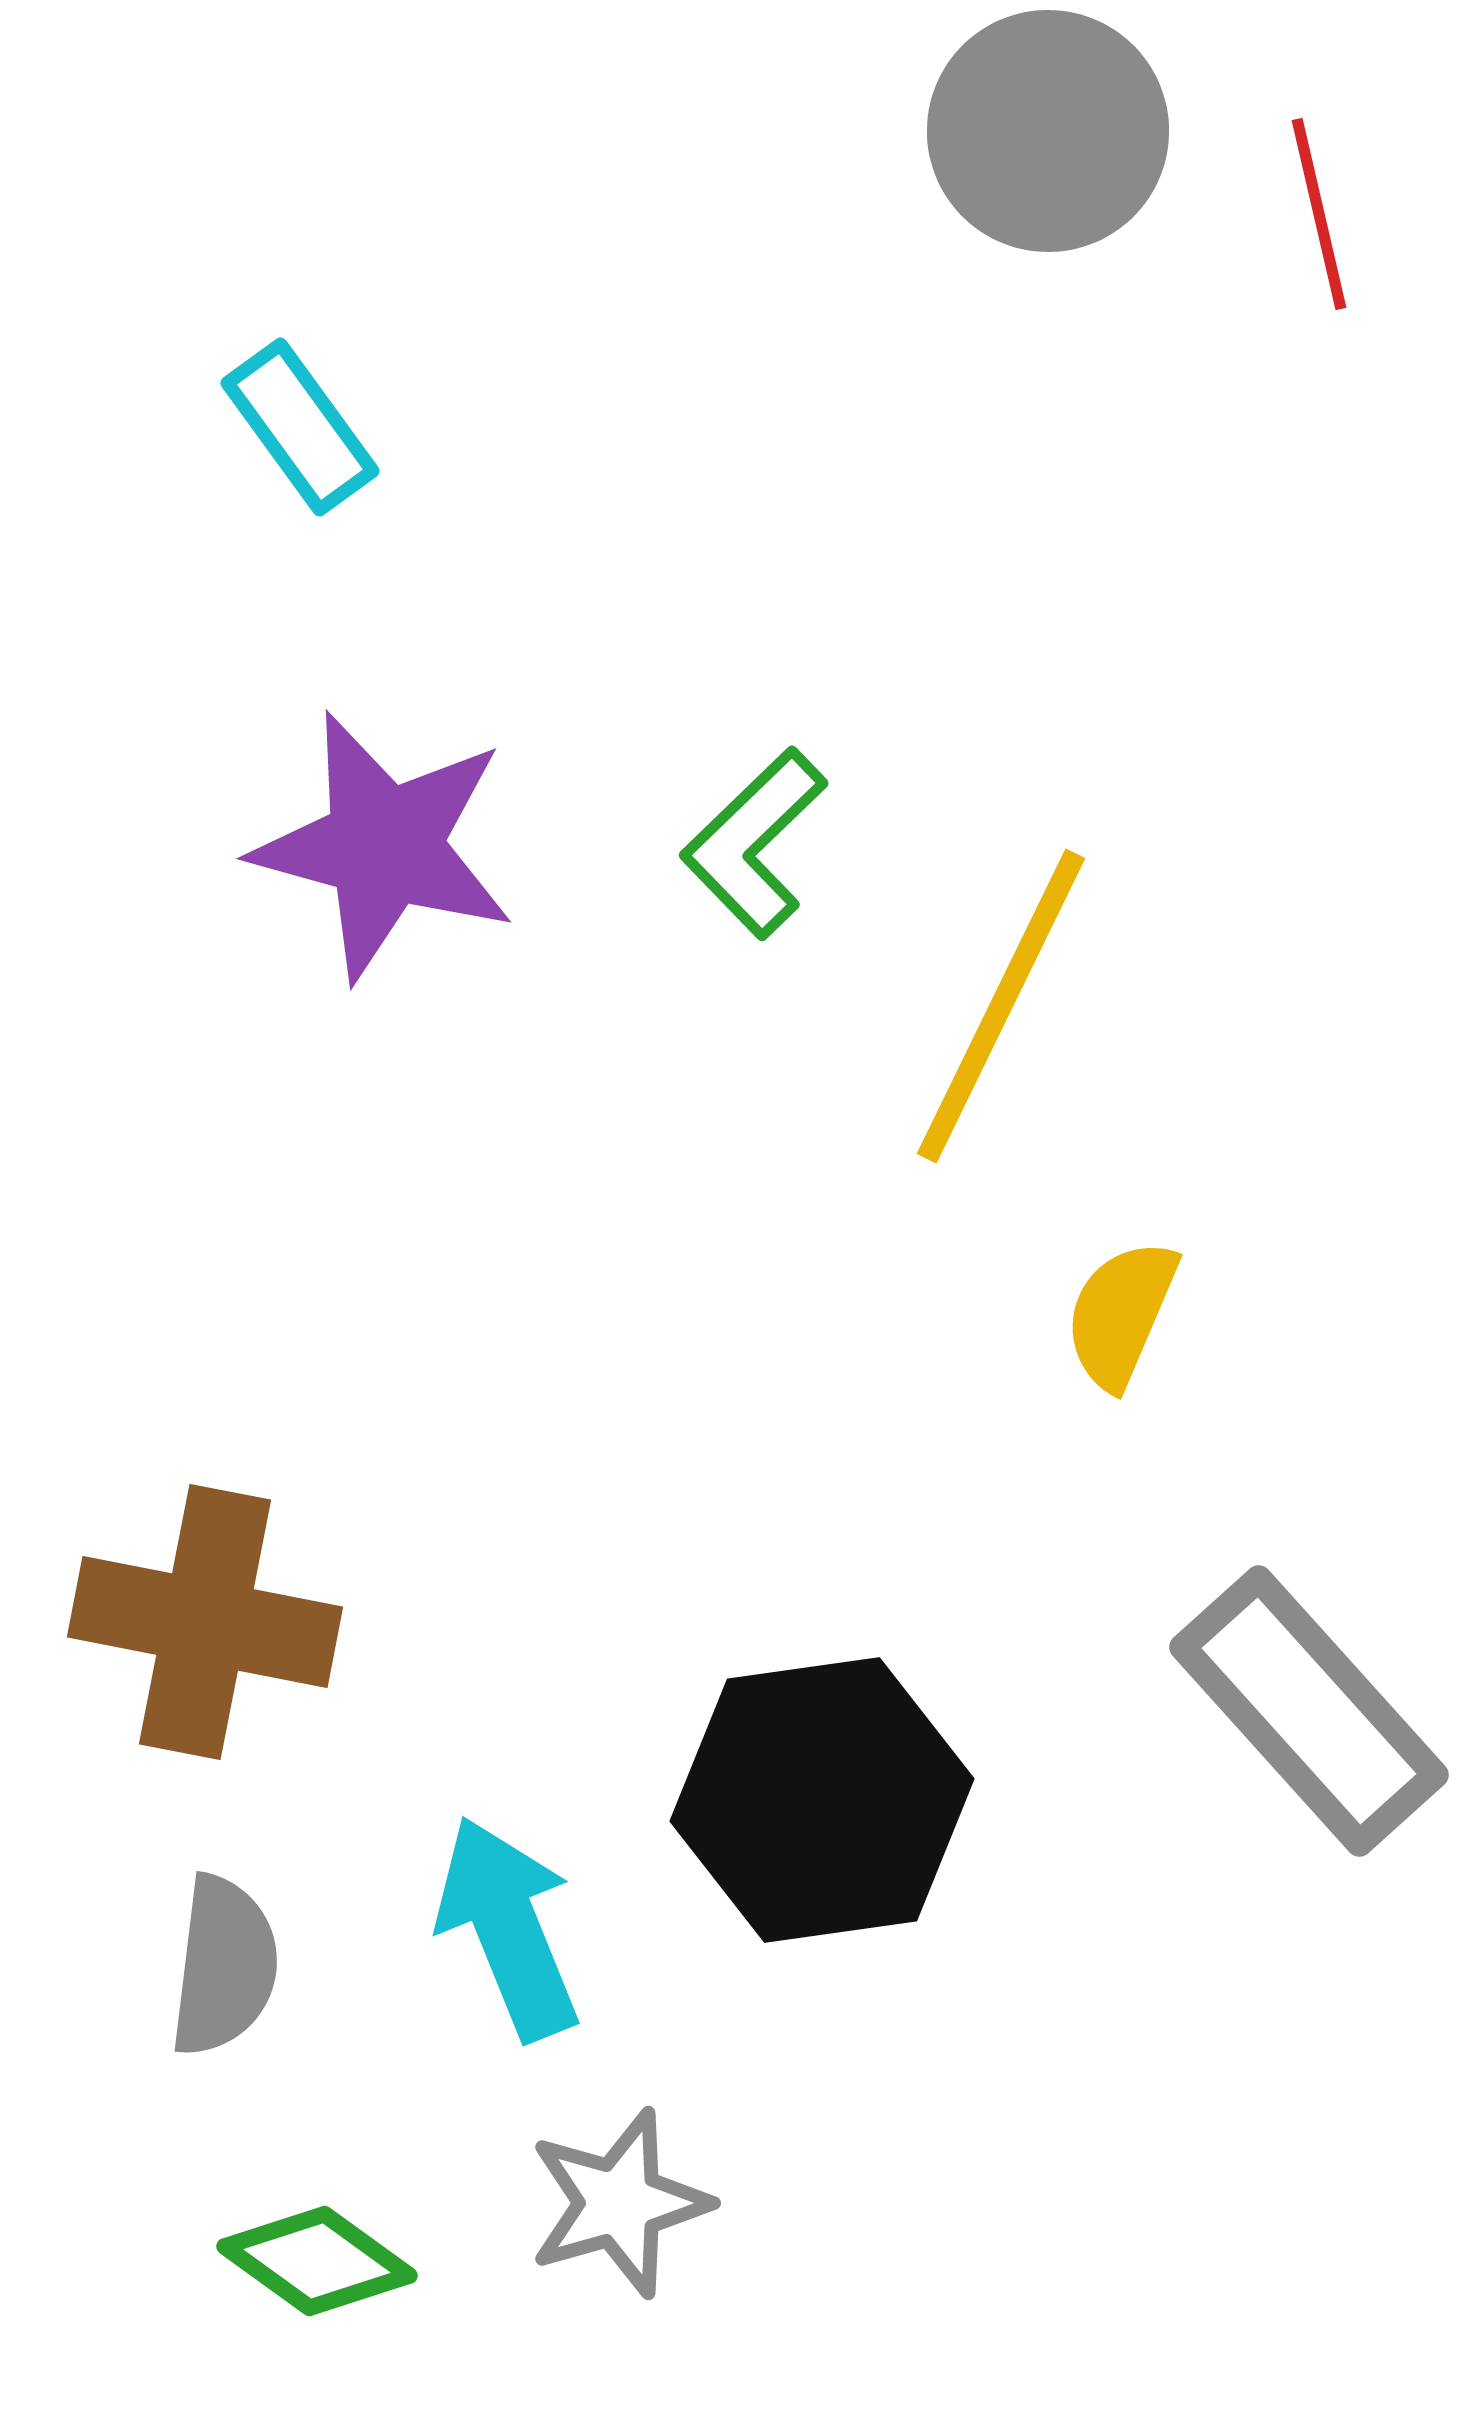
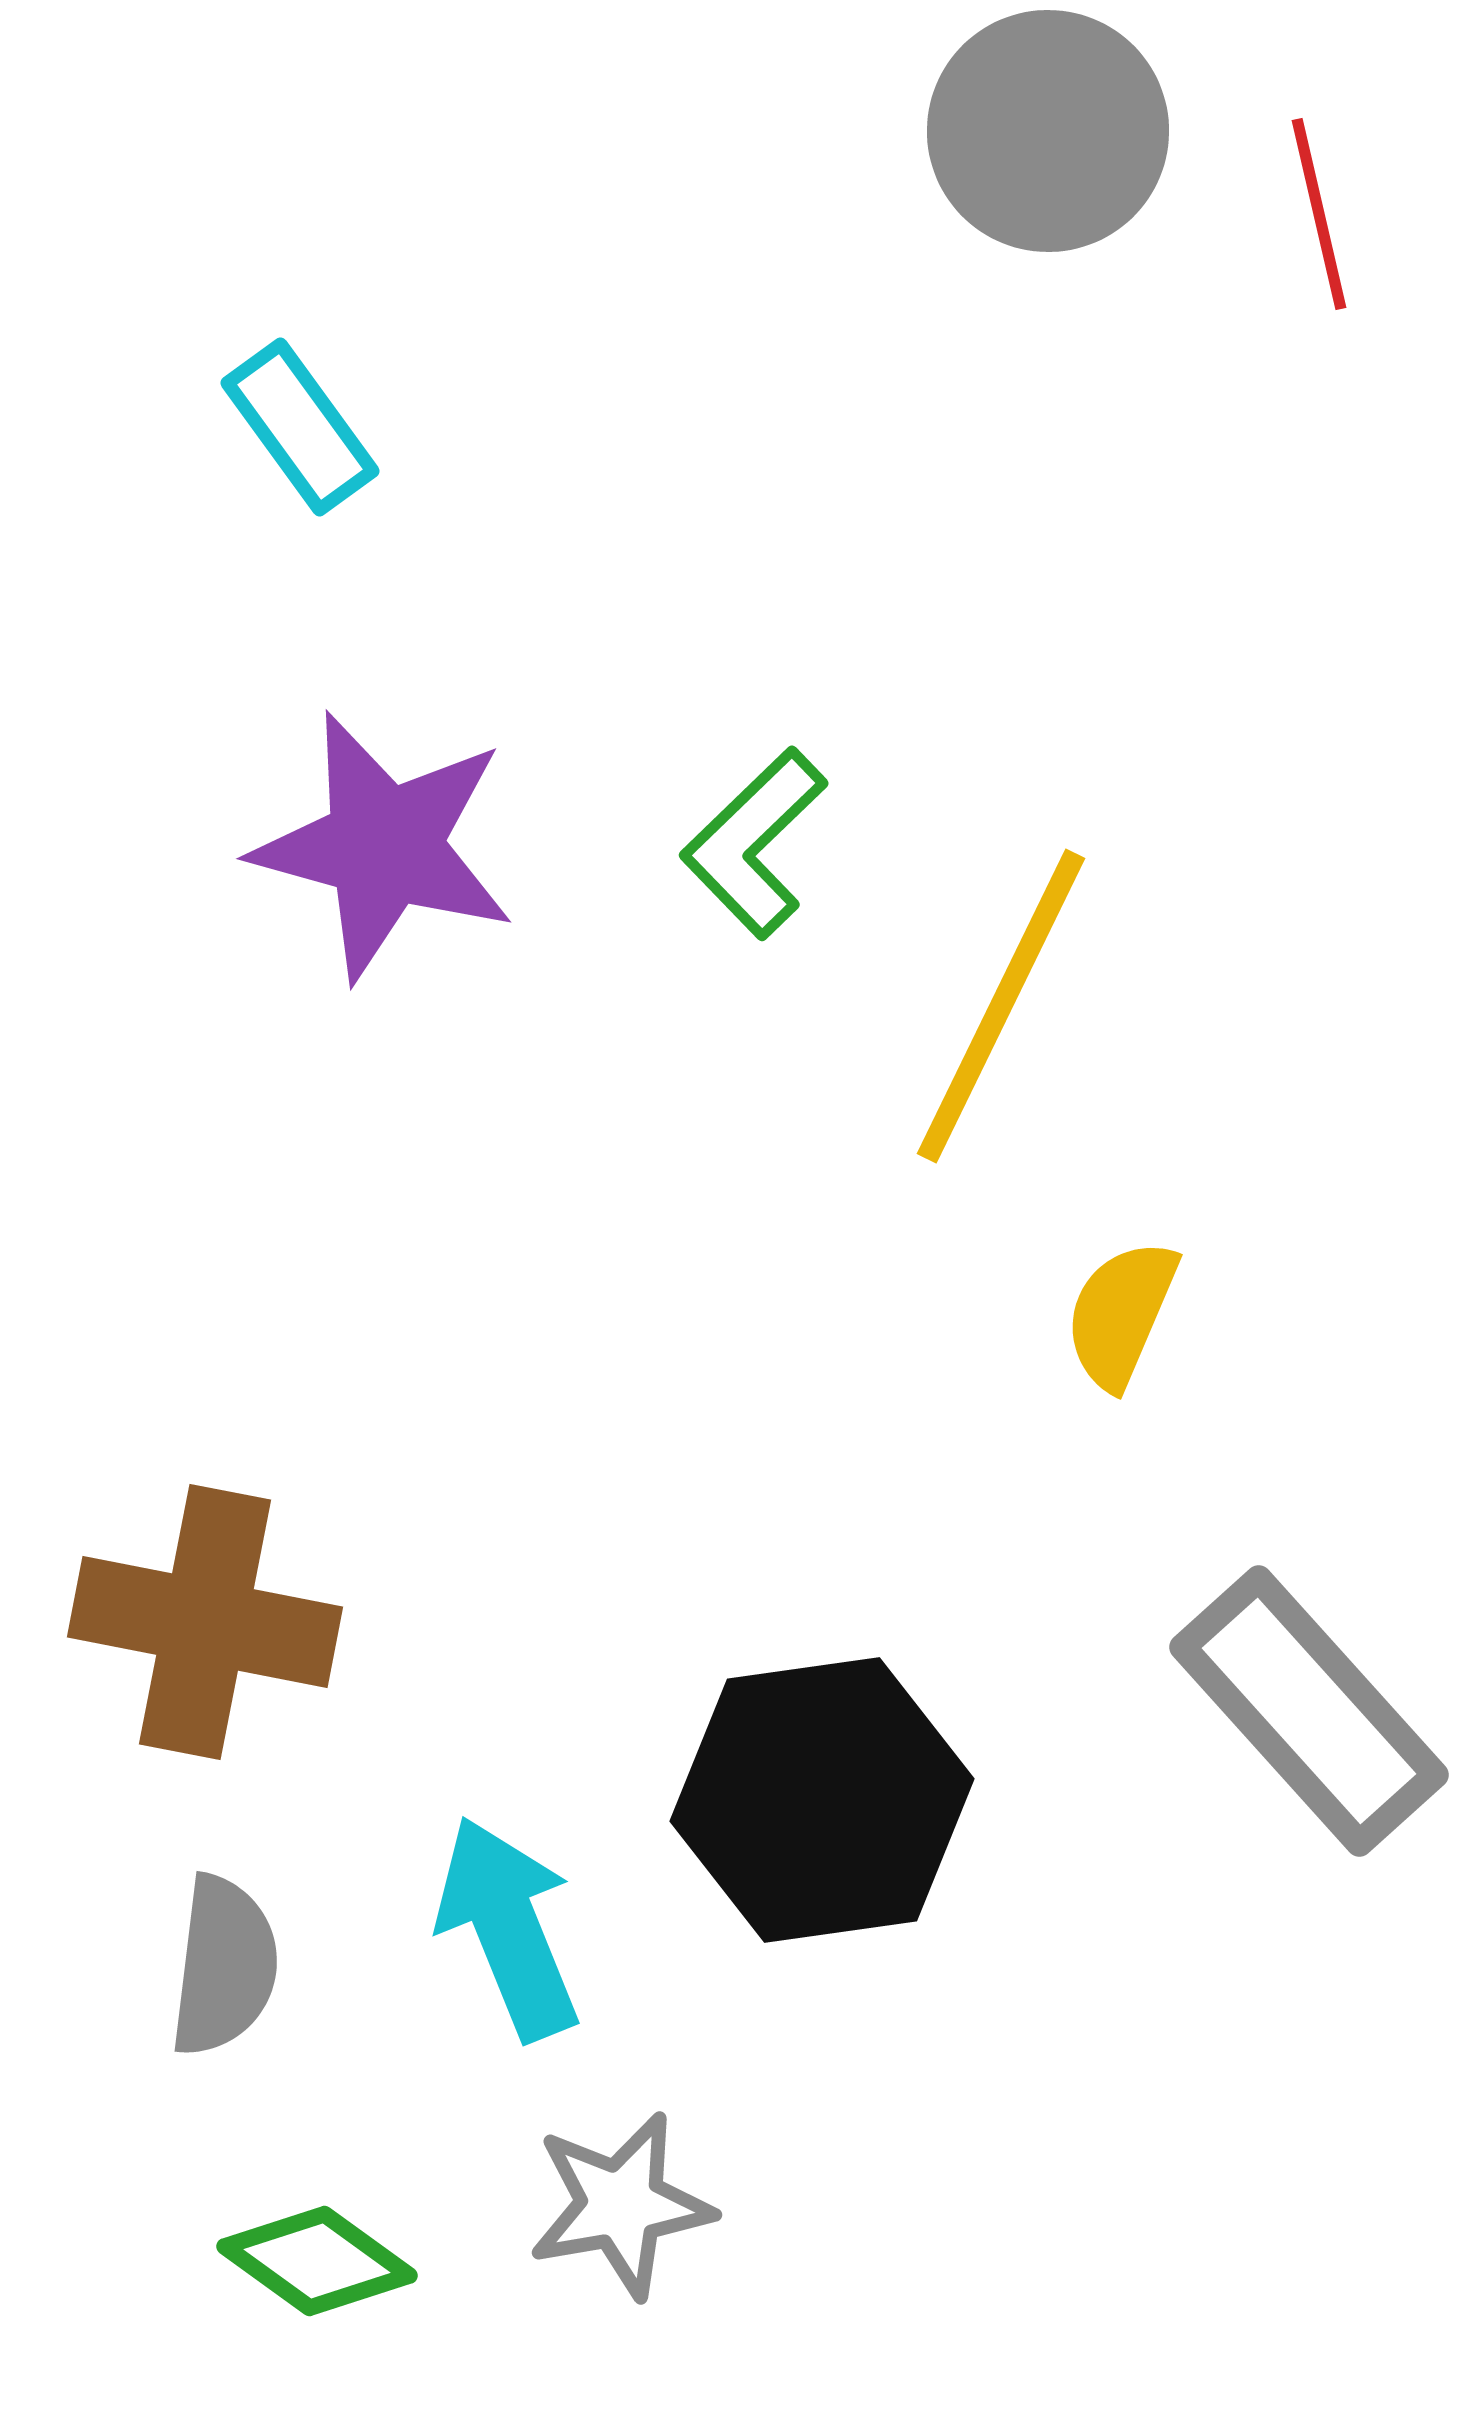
gray star: moved 2 px right, 2 px down; rotated 6 degrees clockwise
